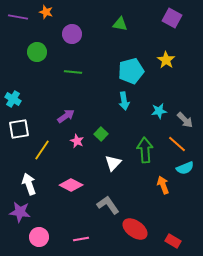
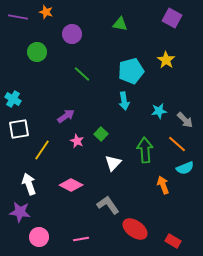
green line: moved 9 px right, 2 px down; rotated 36 degrees clockwise
